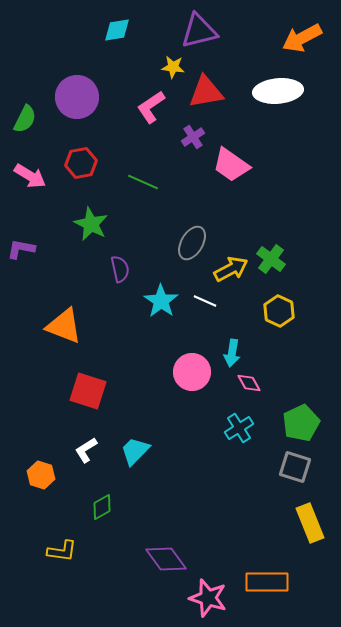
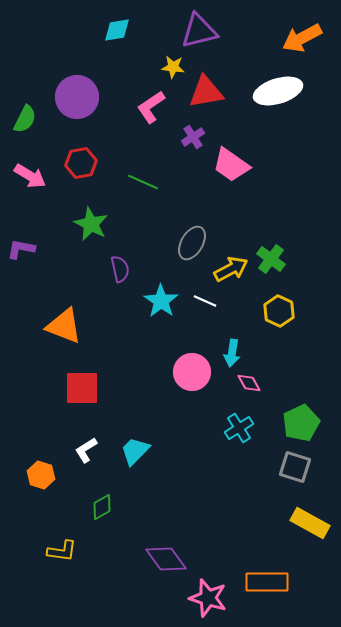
white ellipse: rotated 12 degrees counterclockwise
red square: moved 6 px left, 3 px up; rotated 18 degrees counterclockwise
yellow rectangle: rotated 39 degrees counterclockwise
